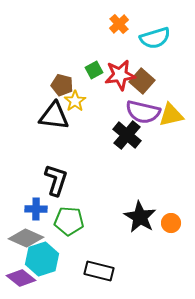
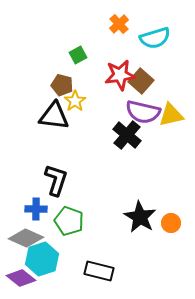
green square: moved 16 px left, 15 px up
brown square: moved 1 px left
green pentagon: rotated 16 degrees clockwise
